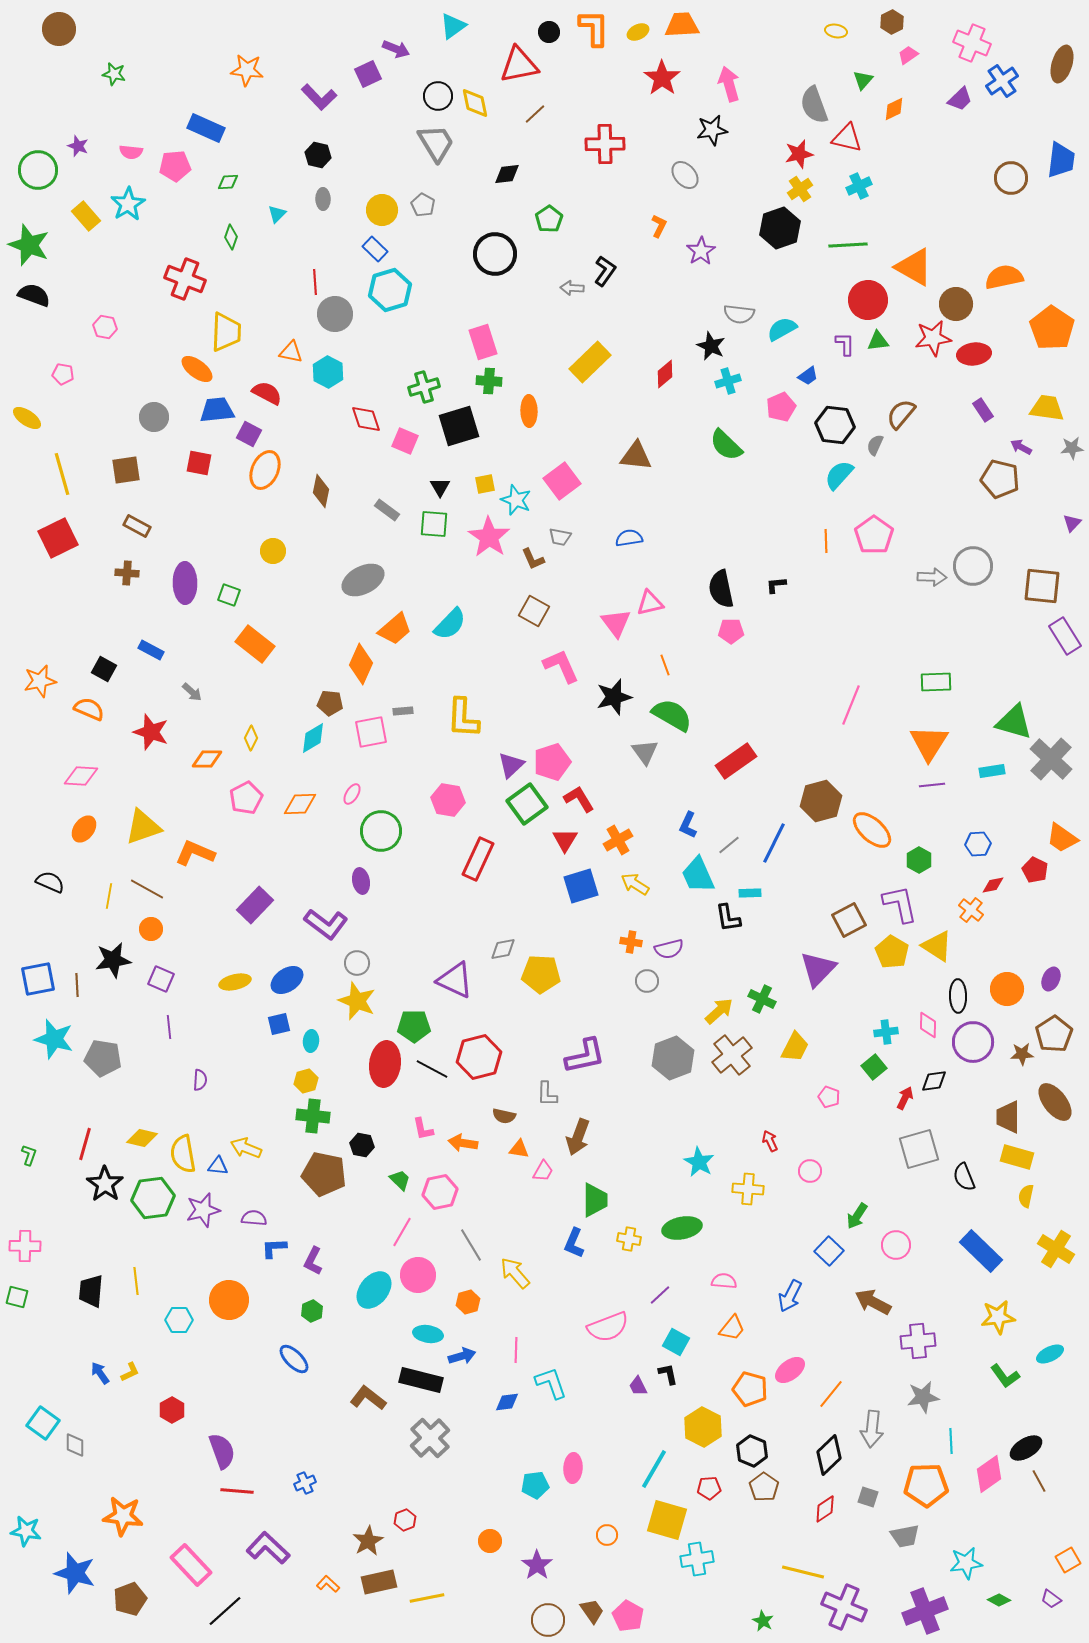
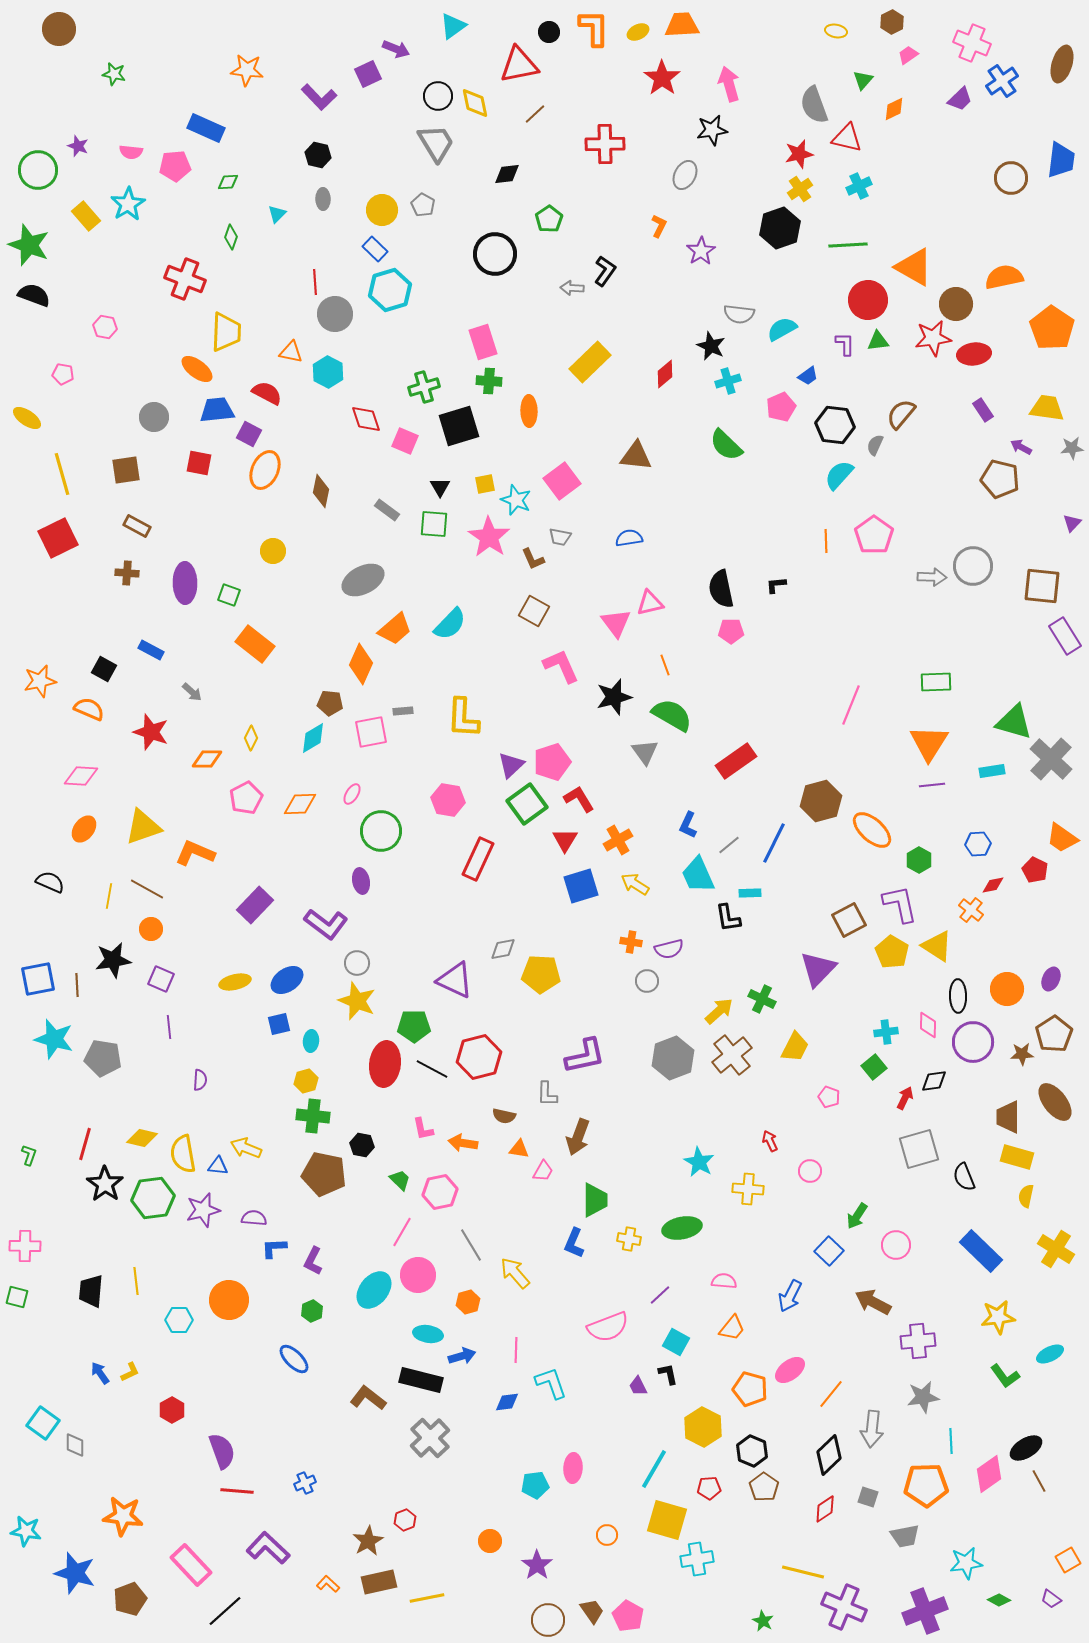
gray ellipse at (685, 175): rotated 68 degrees clockwise
